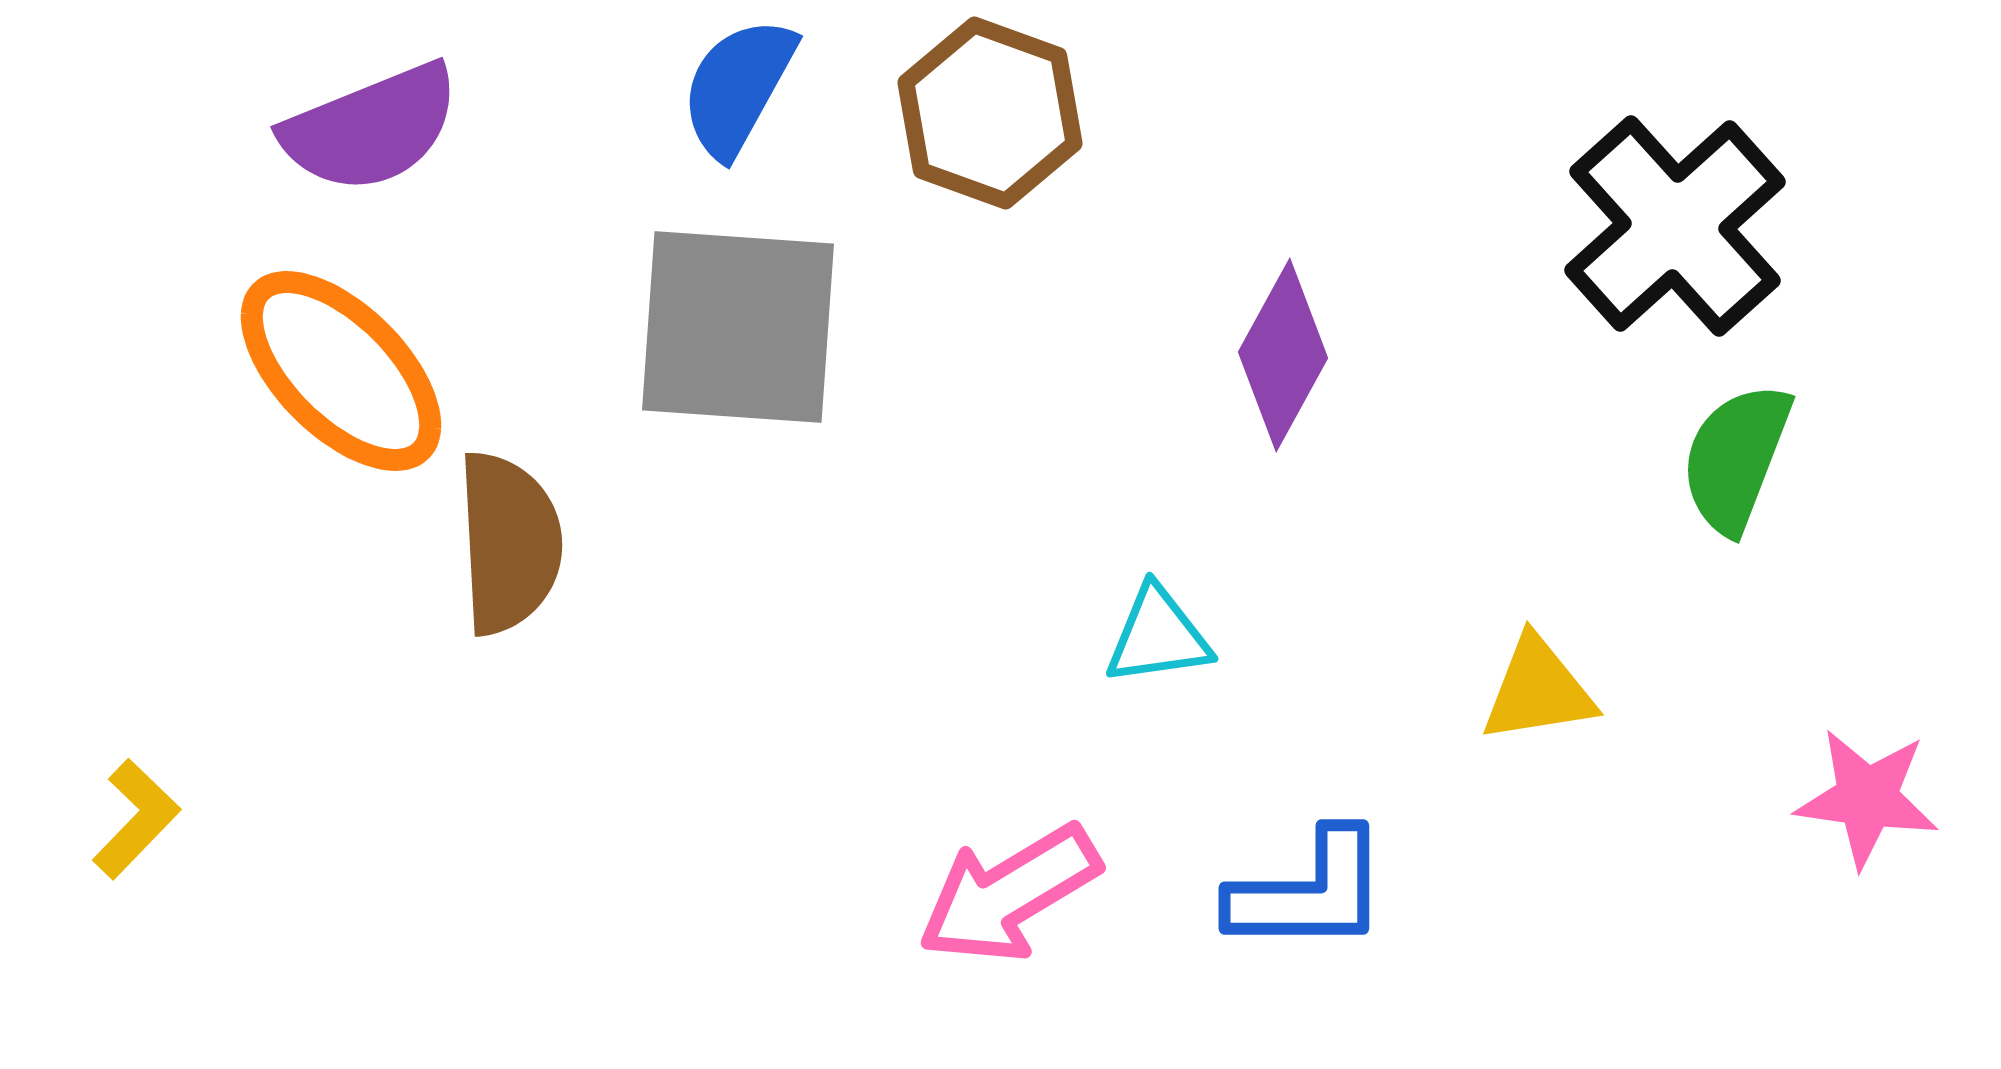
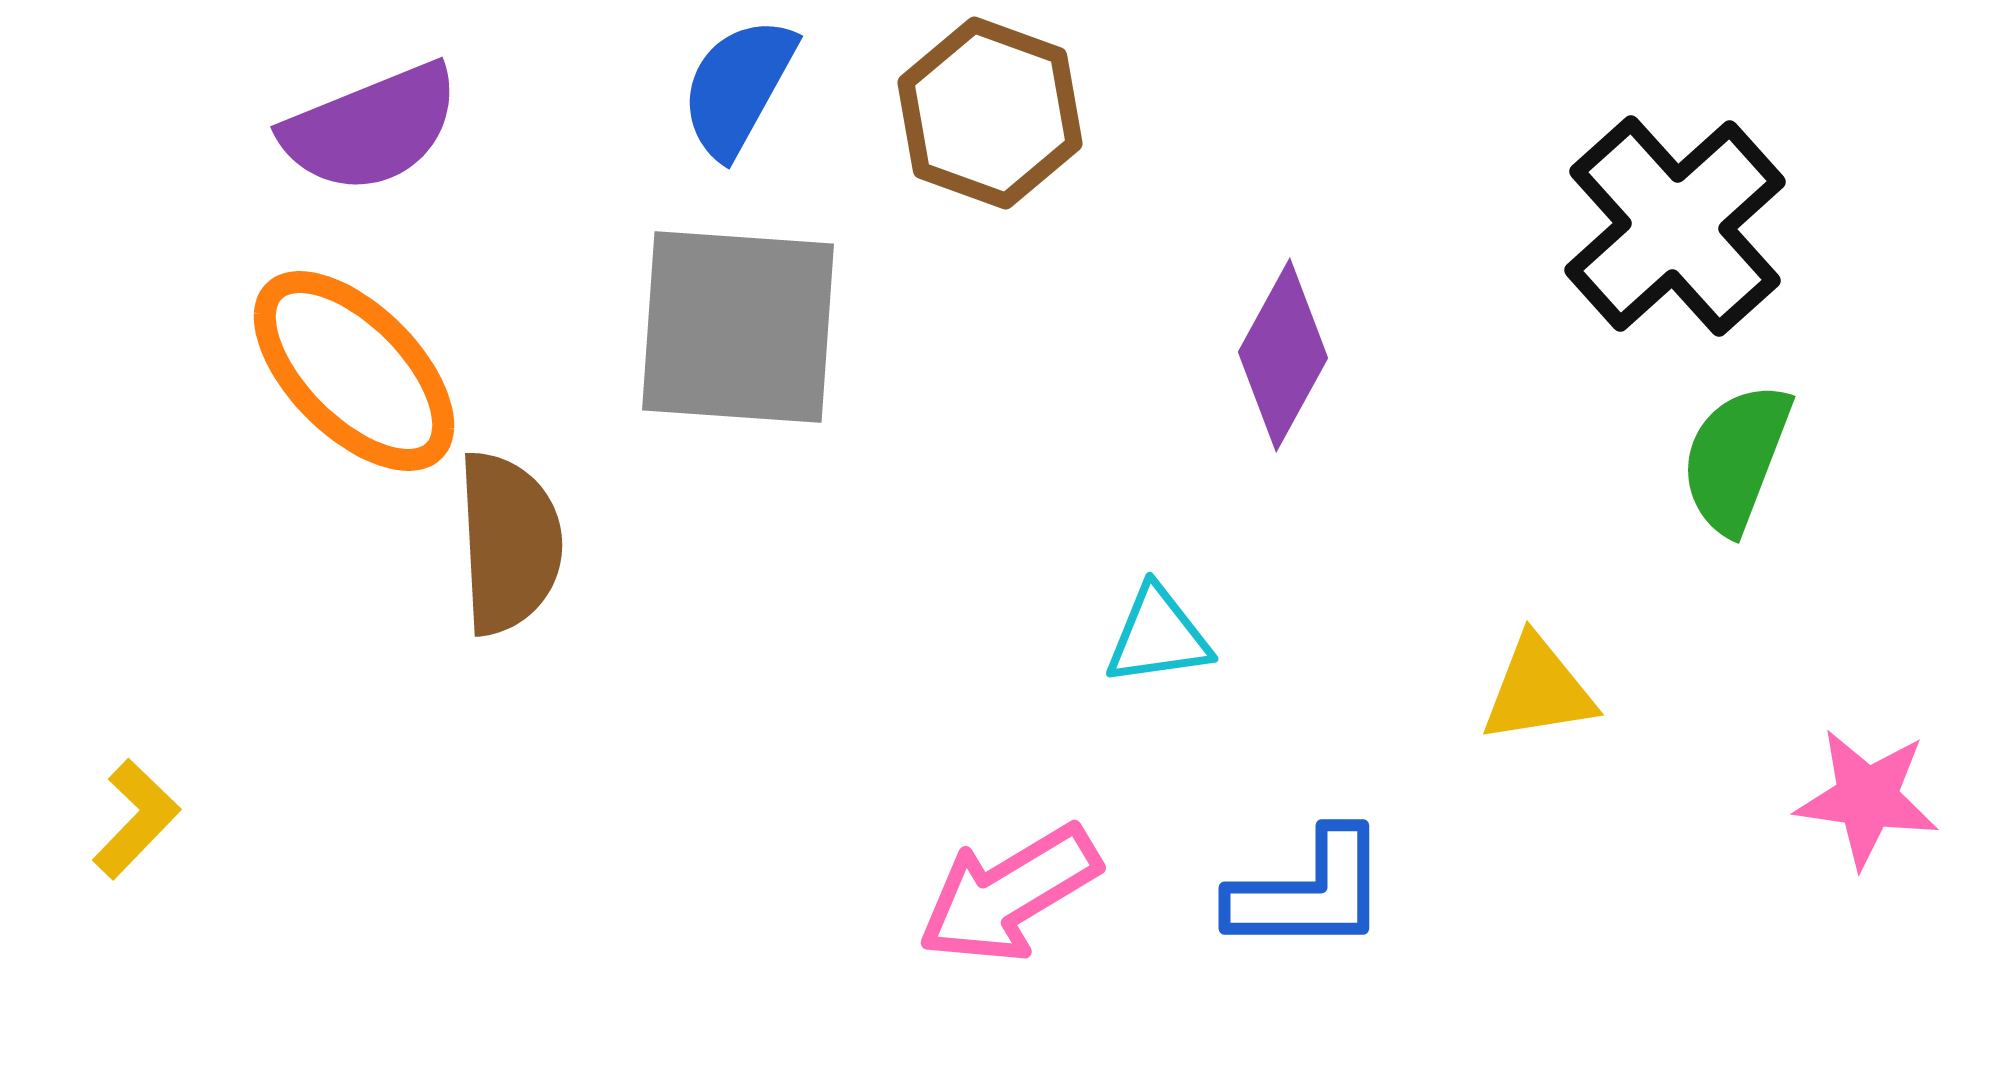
orange ellipse: moved 13 px right
